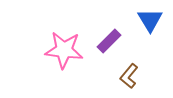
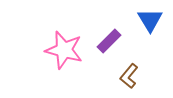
pink star: rotated 9 degrees clockwise
